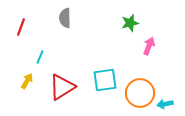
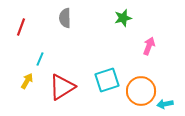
green star: moved 7 px left, 5 px up
cyan line: moved 2 px down
cyan square: moved 2 px right; rotated 10 degrees counterclockwise
orange circle: moved 1 px right, 2 px up
